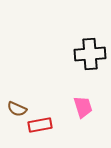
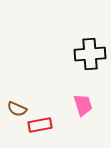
pink trapezoid: moved 2 px up
